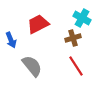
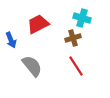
cyan cross: rotated 12 degrees counterclockwise
